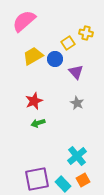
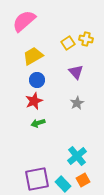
yellow cross: moved 6 px down
blue circle: moved 18 px left, 21 px down
gray star: rotated 16 degrees clockwise
